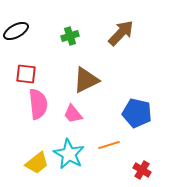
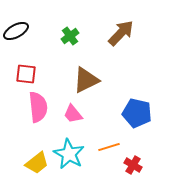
green cross: rotated 18 degrees counterclockwise
pink semicircle: moved 3 px down
orange line: moved 2 px down
red cross: moved 9 px left, 5 px up
